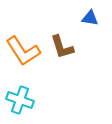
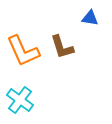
orange L-shape: rotated 9 degrees clockwise
cyan cross: rotated 16 degrees clockwise
